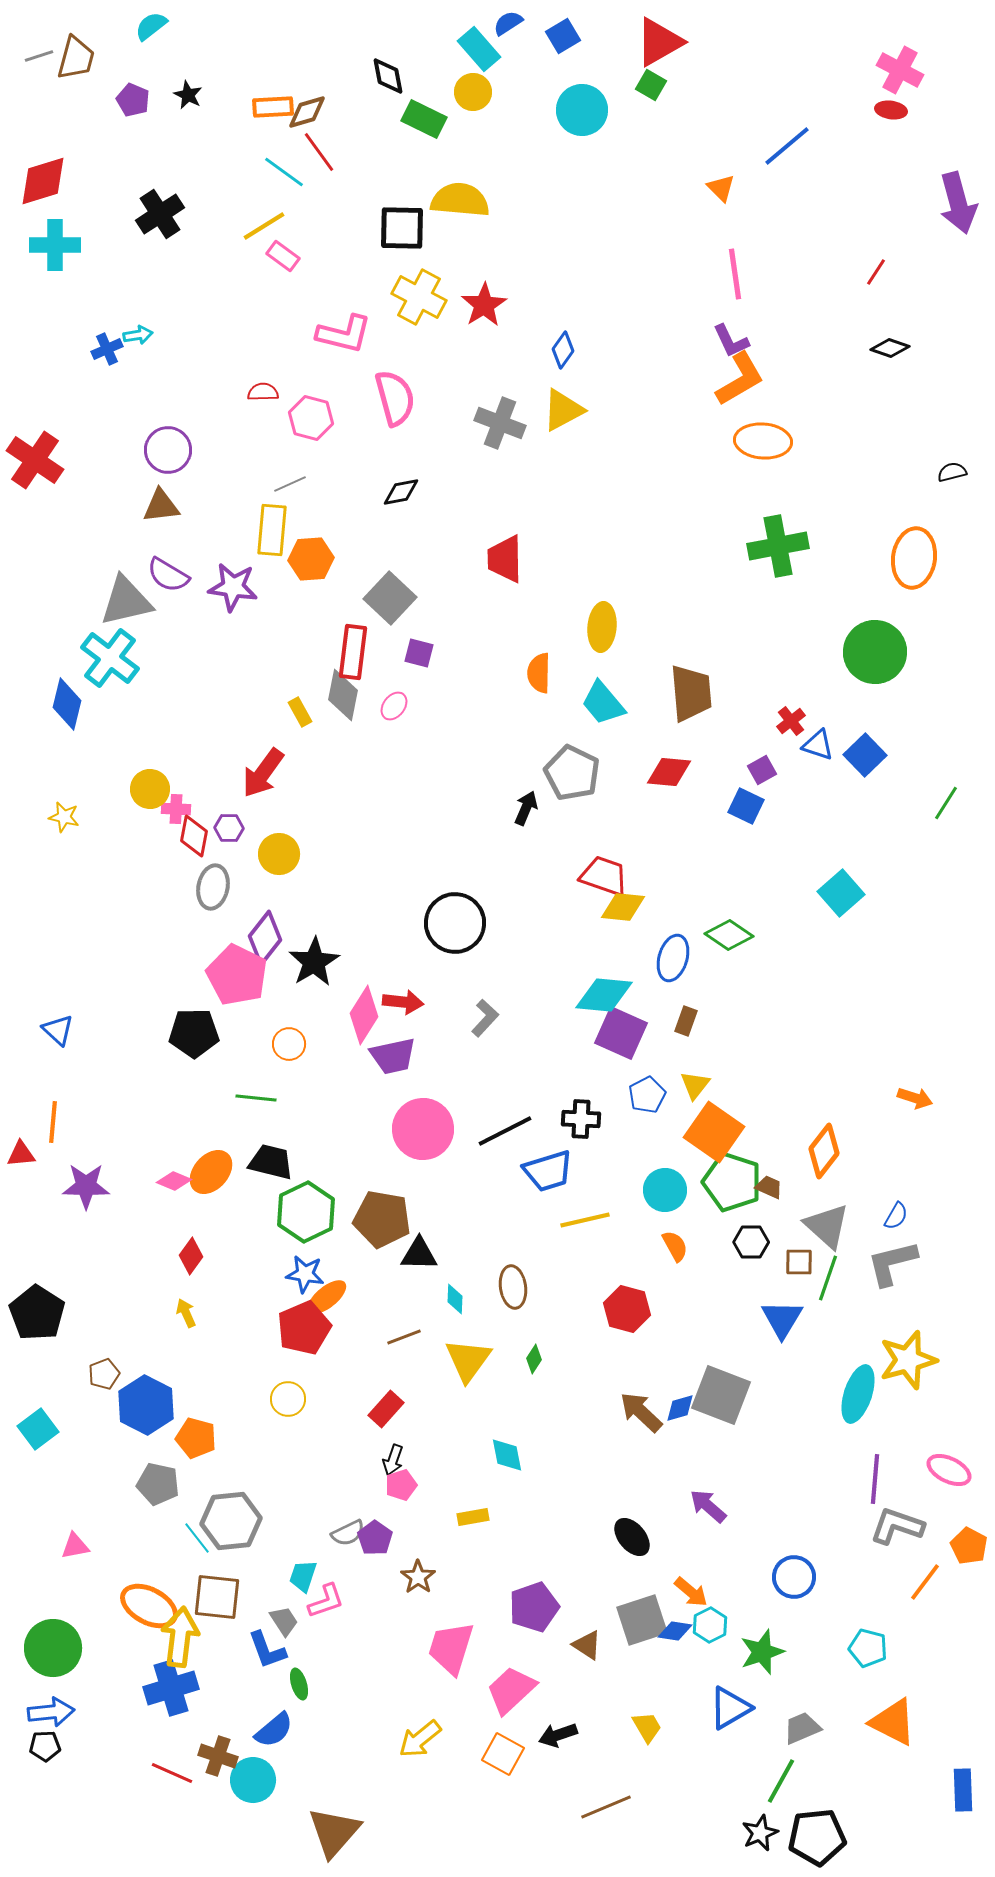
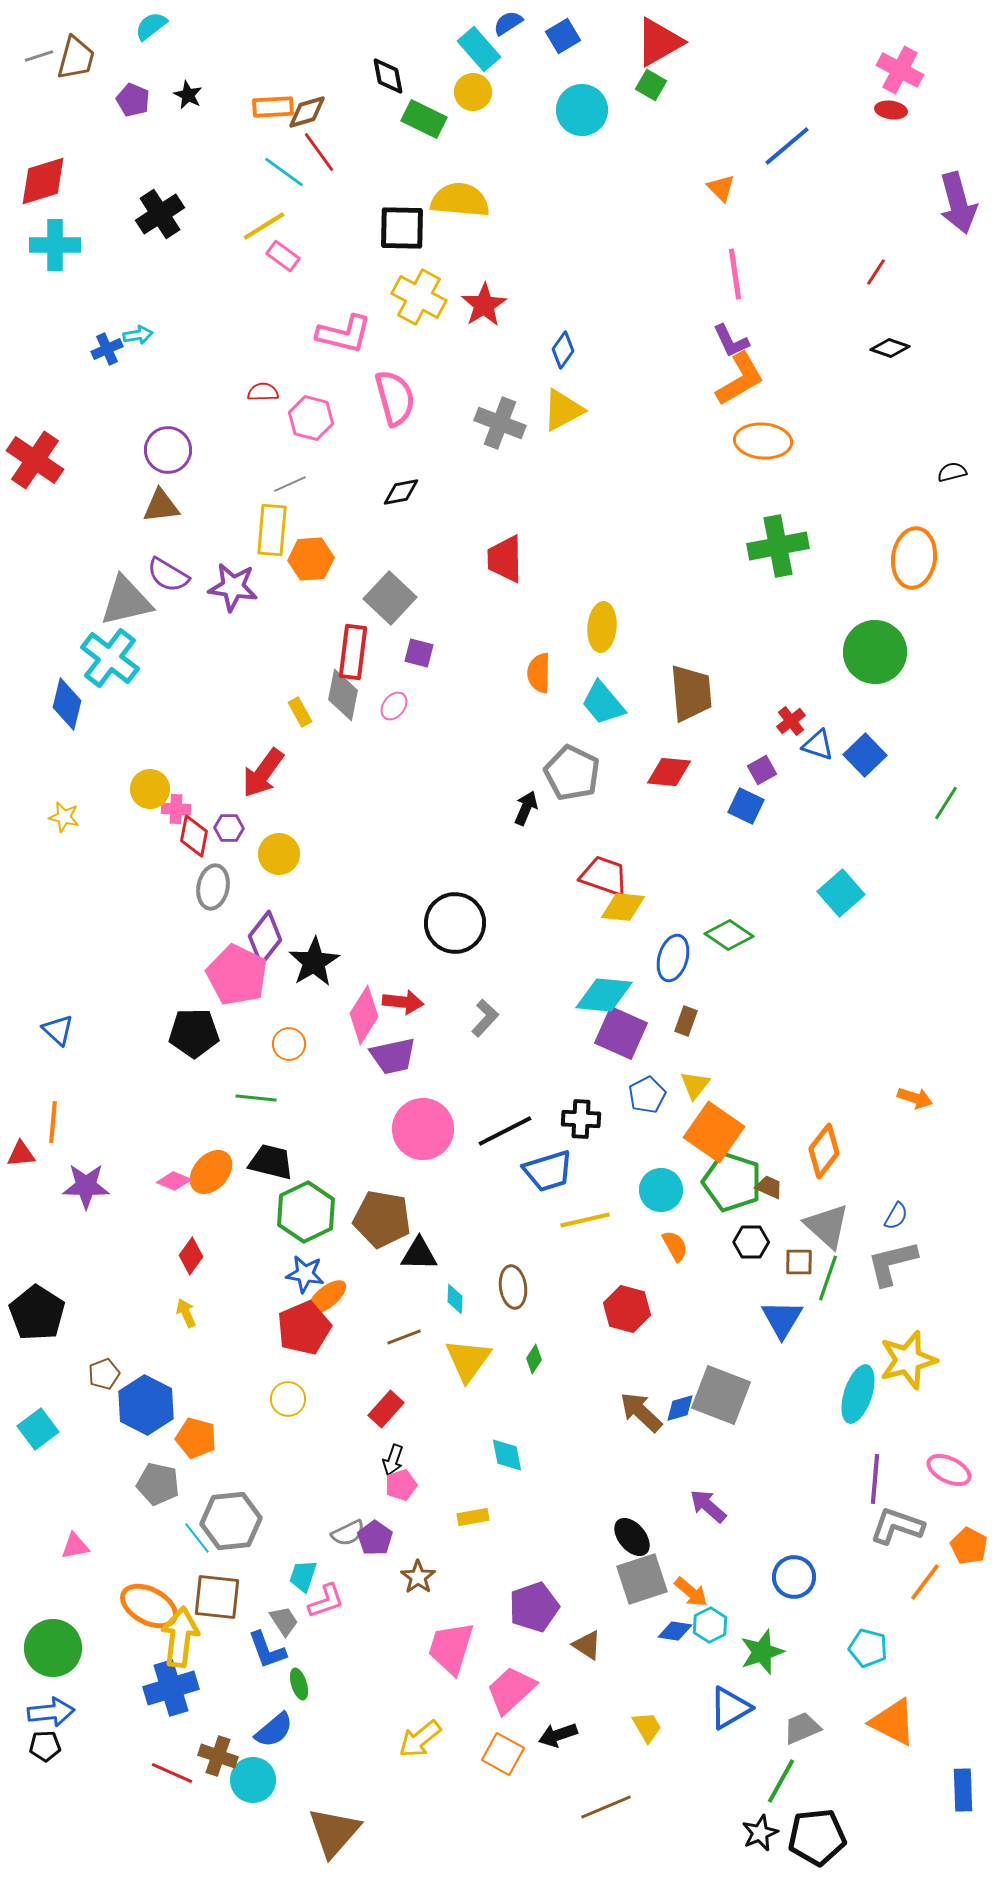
cyan circle at (665, 1190): moved 4 px left
gray square at (642, 1620): moved 41 px up
